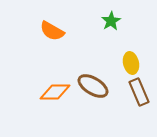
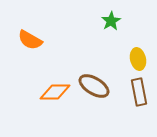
orange semicircle: moved 22 px left, 9 px down
yellow ellipse: moved 7 px right, 4 px up
brown ellipse: moved 1 px right
brown rectangle: rotated 12 degrees clockwise
